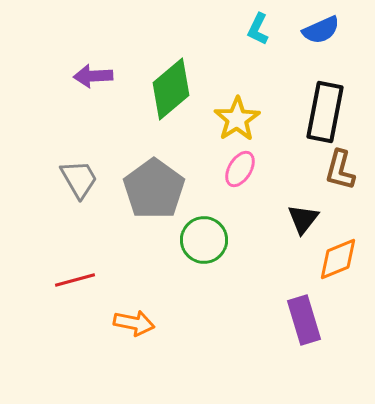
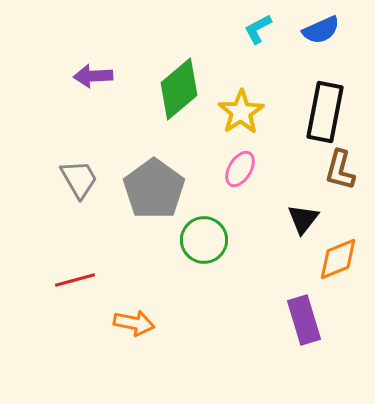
cyan L-shape: rotated 36 degrees clockwise
green diamond: moved 8 px right
yellow star: moved 4 px right, 7 px up
